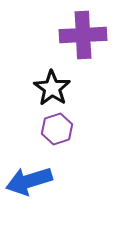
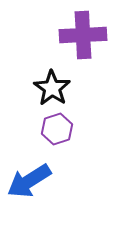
blue arrow: rotated 15 degrees counterclockwise
